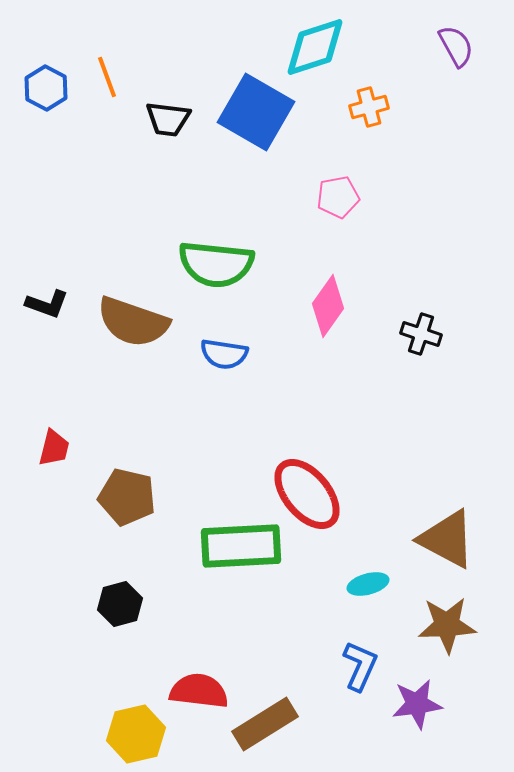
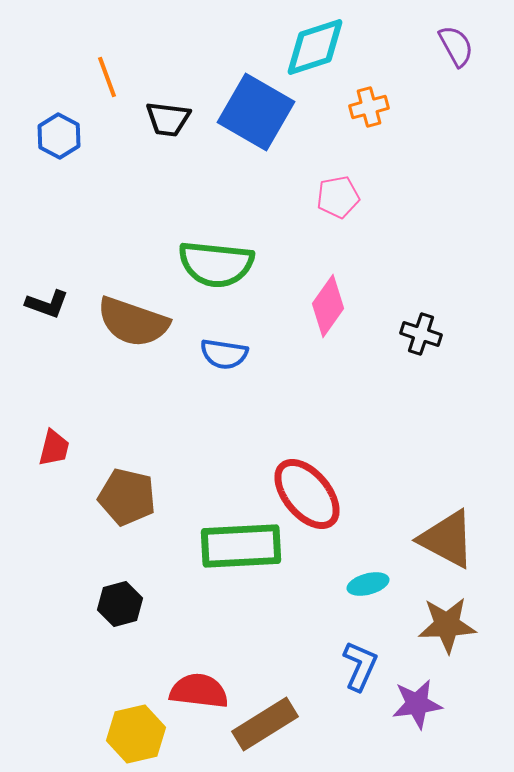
blue hexagon: moved 13 px right, 48 px down
